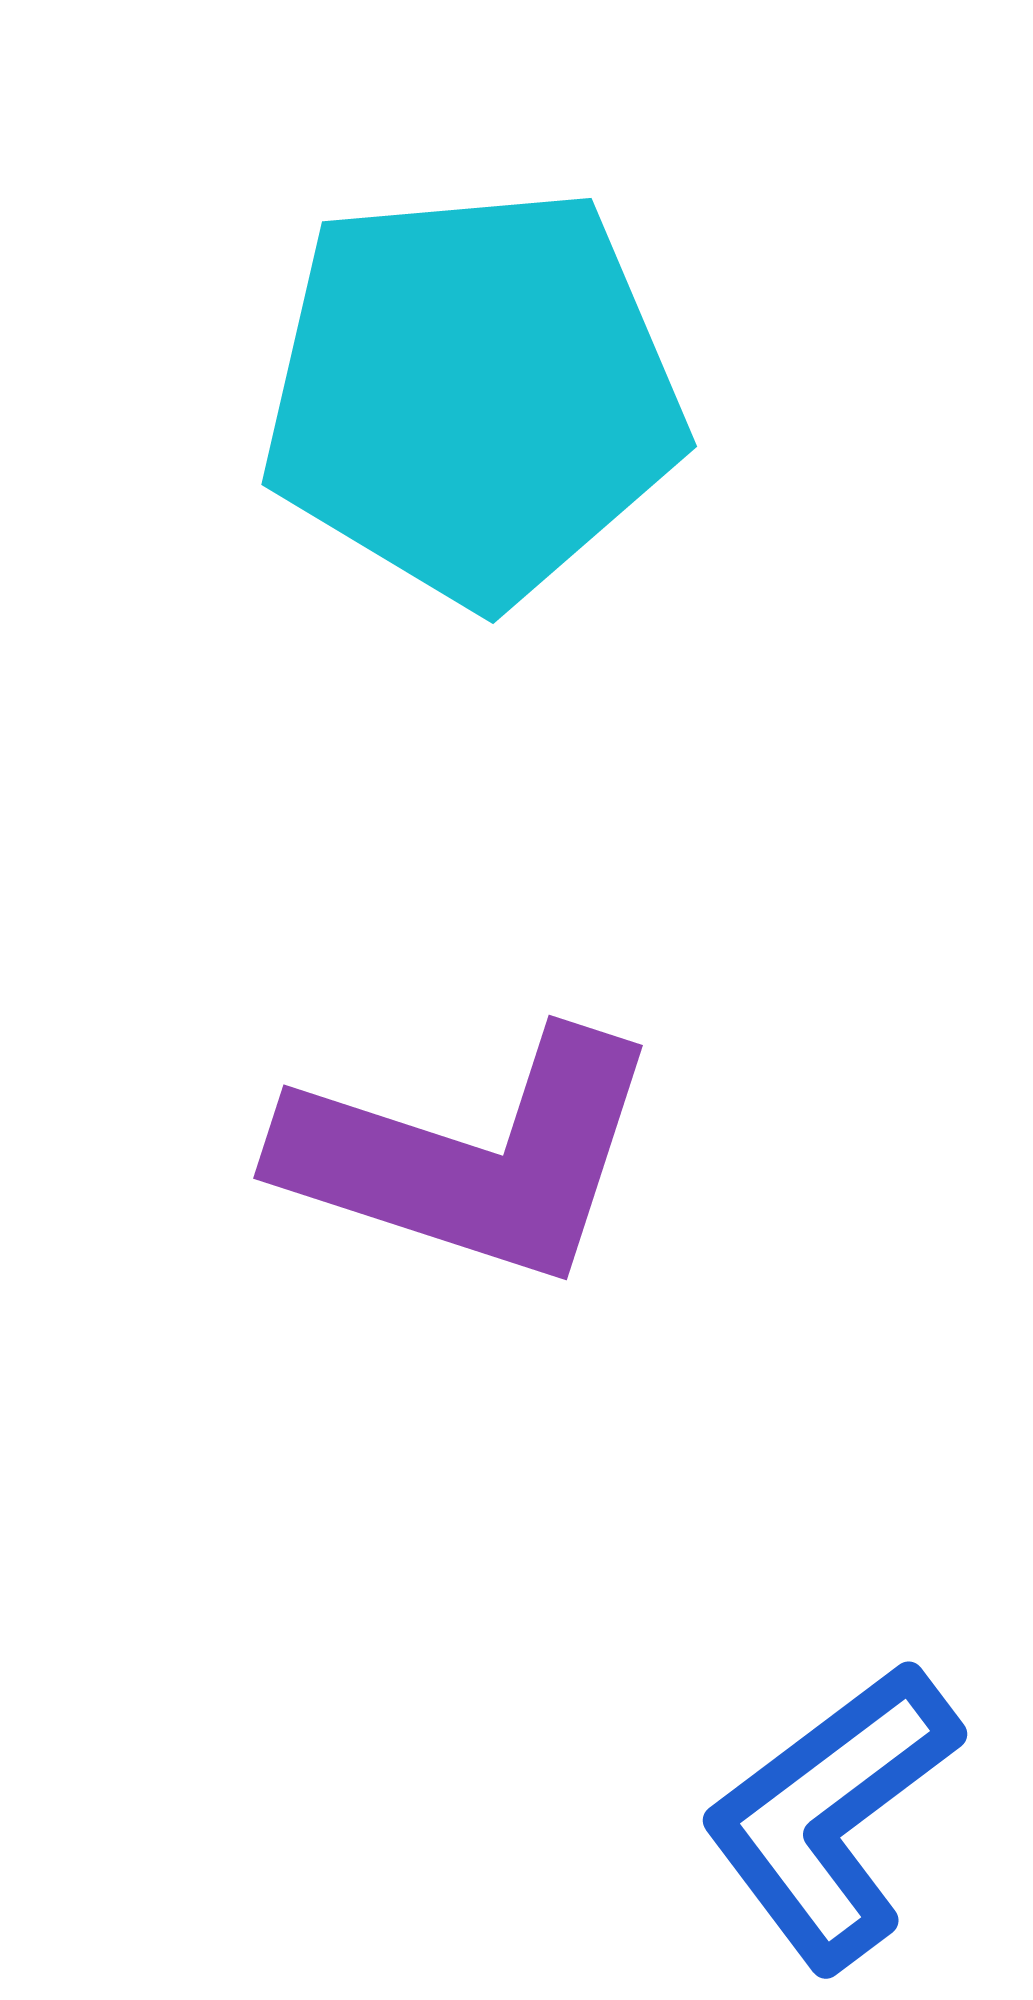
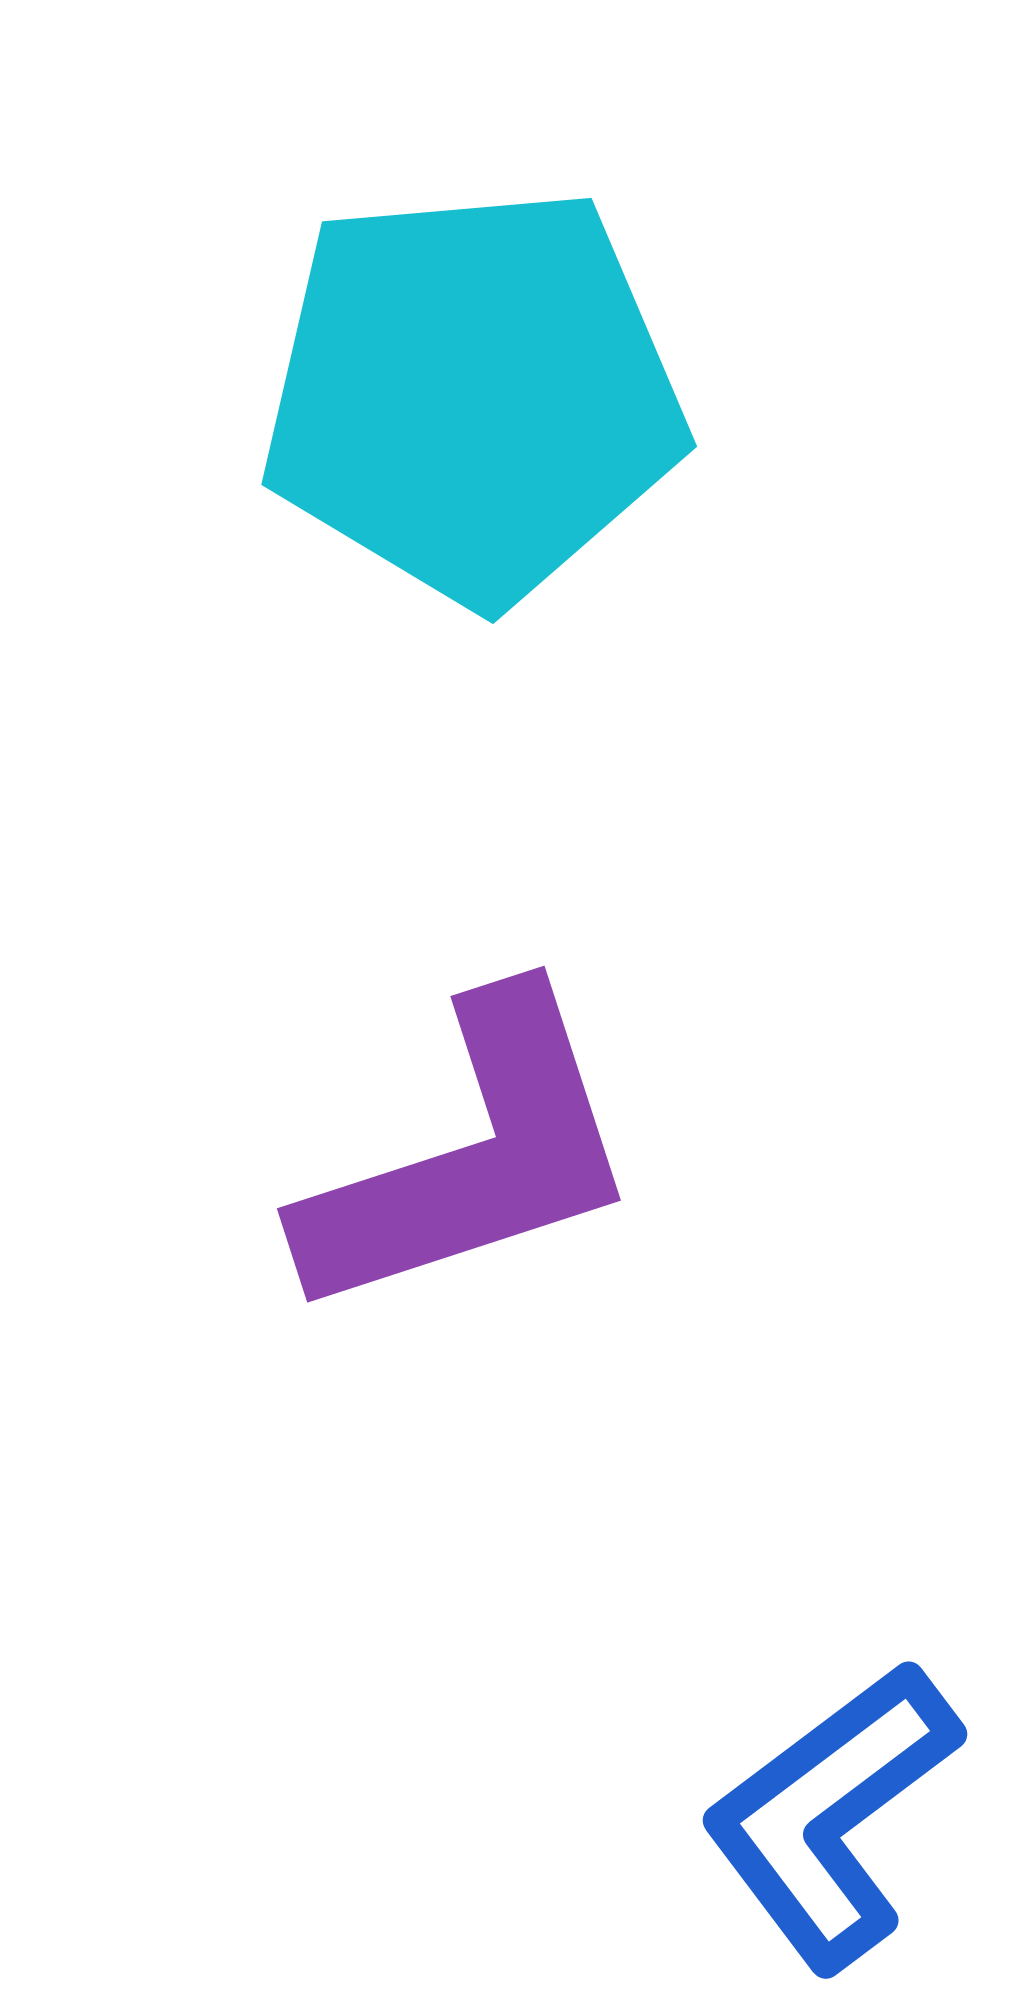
purple L-shape: rotated 36 degrees counterclockwise
